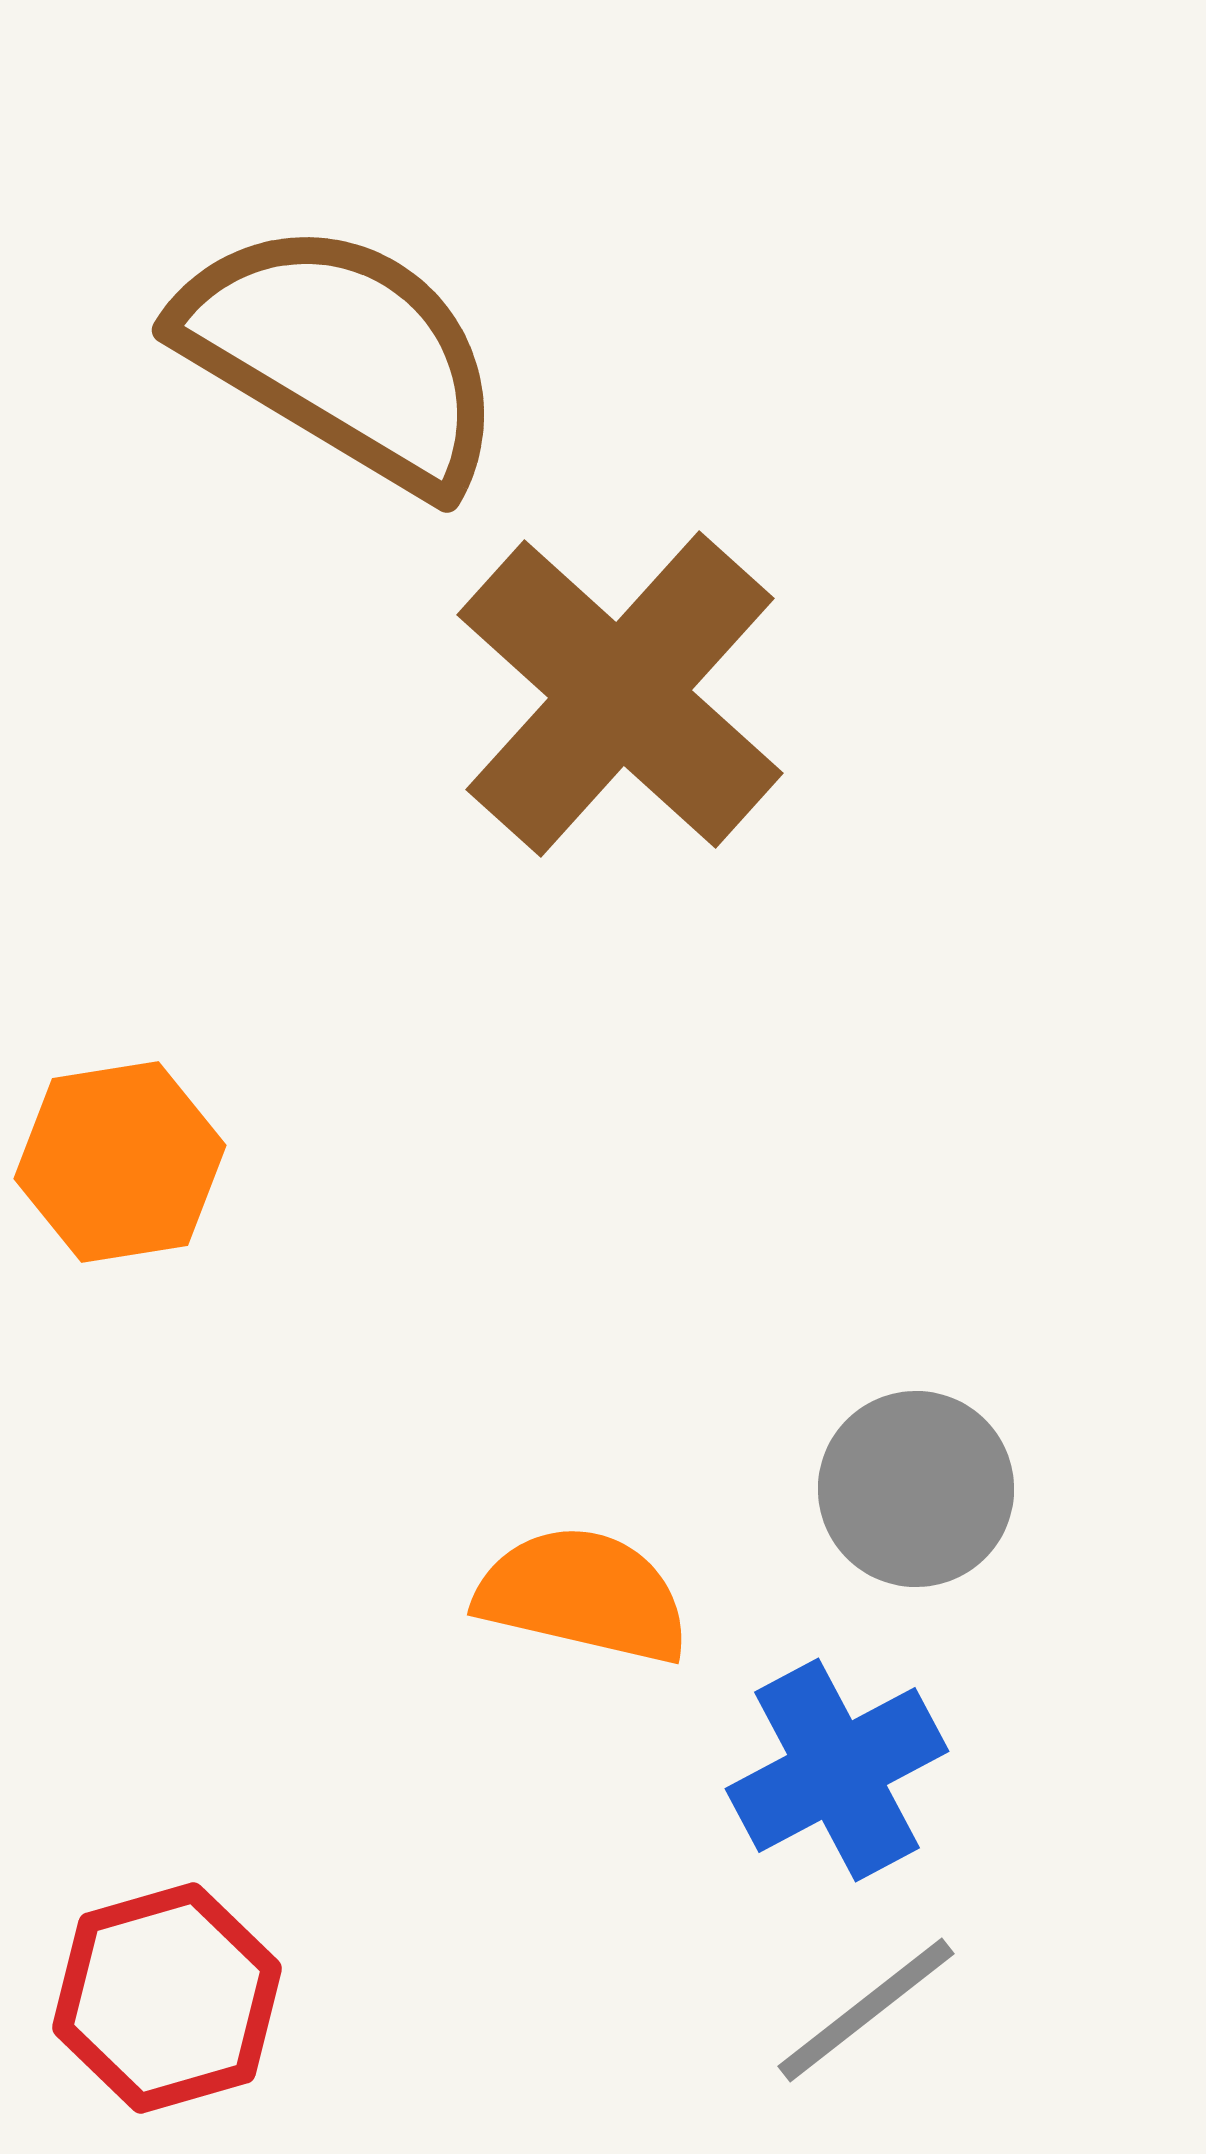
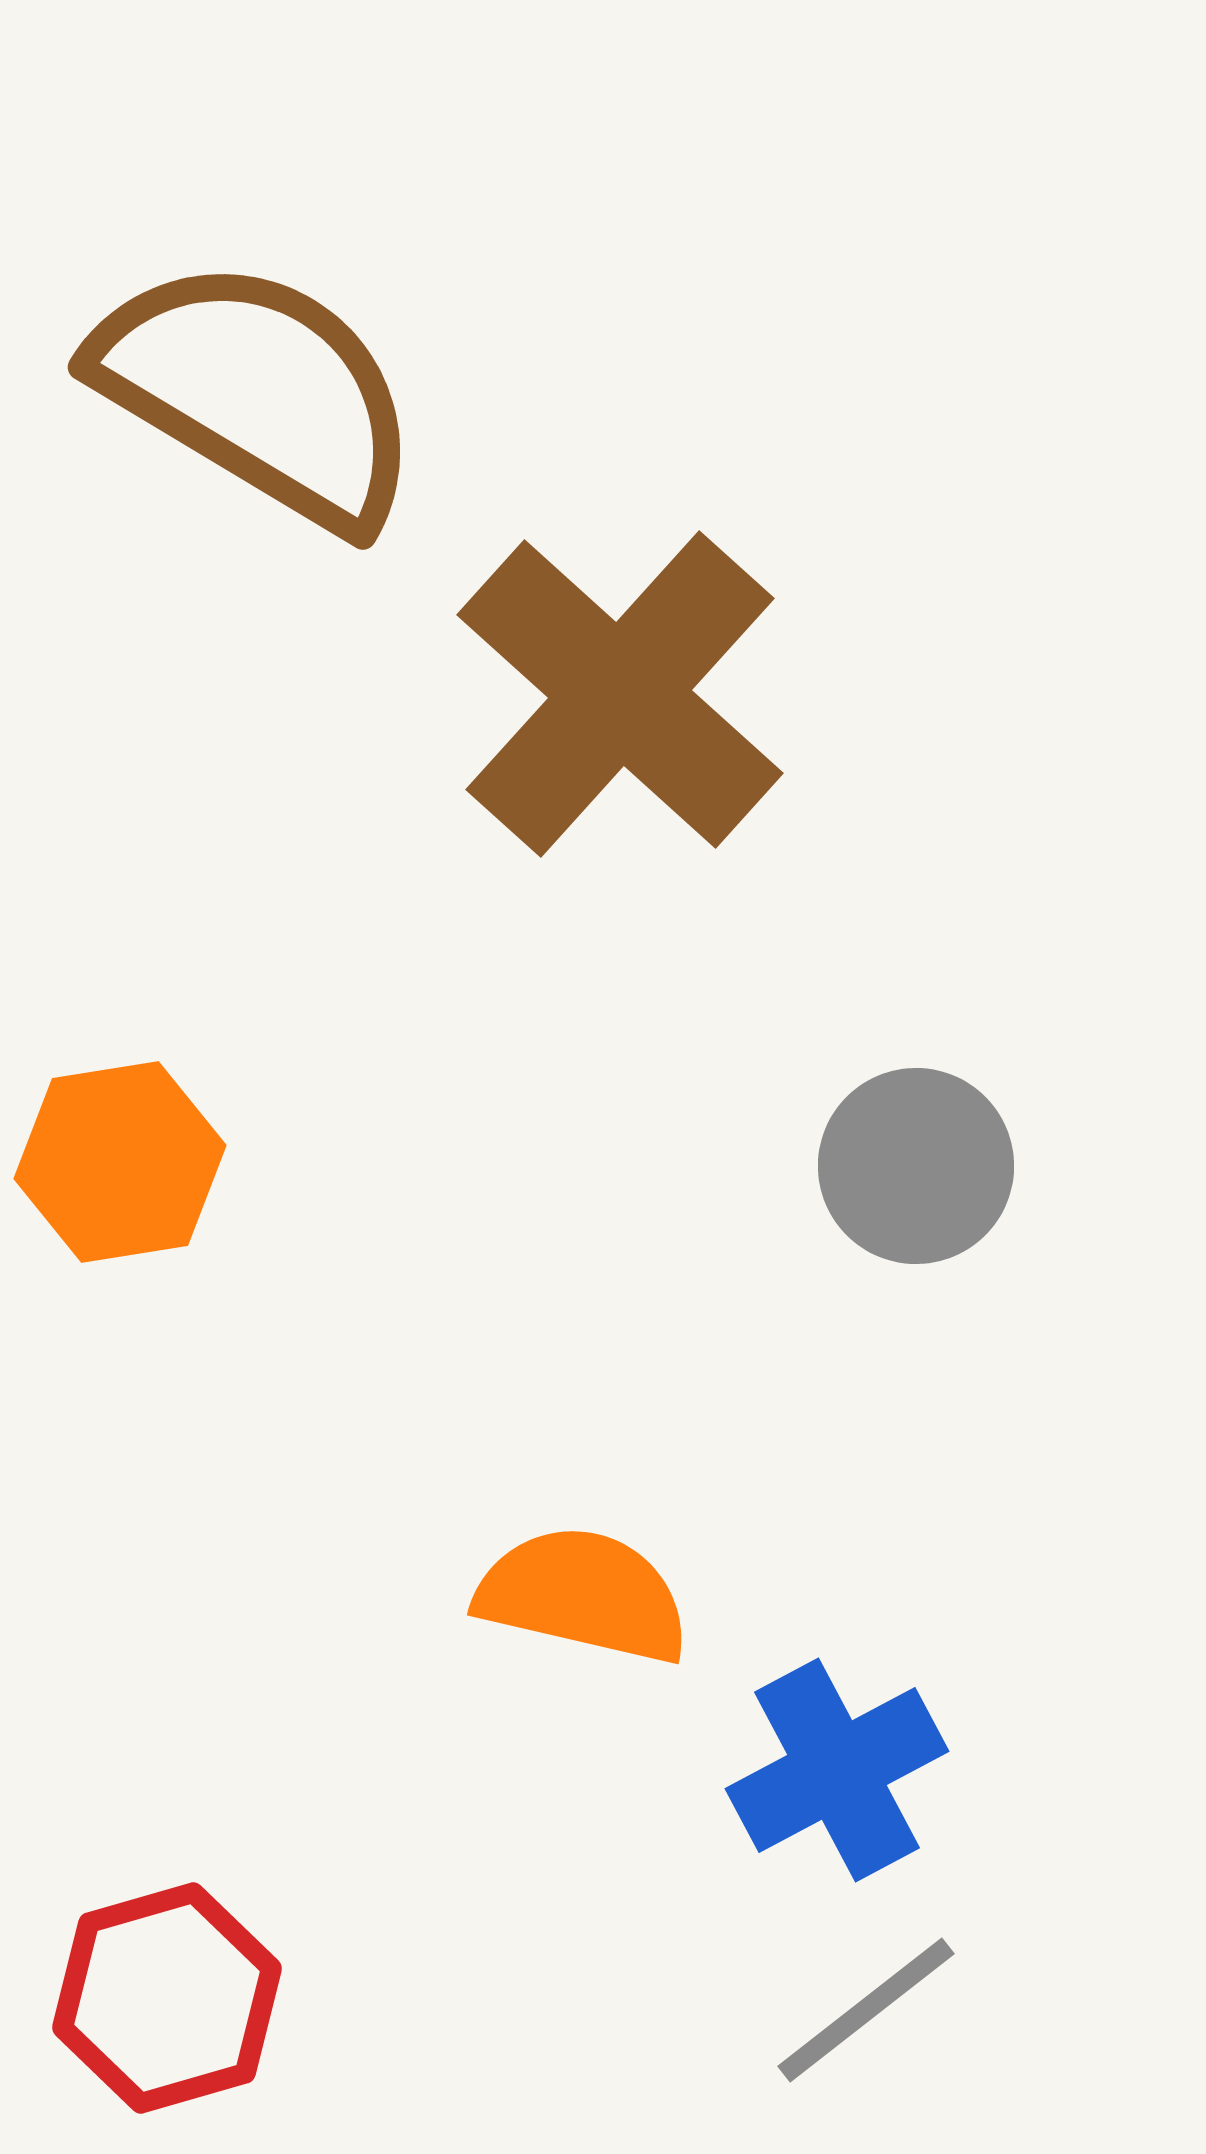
brown semicircle: moved 84 px left, 37 px down
gray circle: moved 323 px up
